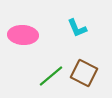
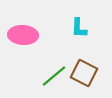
cyan L-shape: moved 2 px right; rotated 25 degrees clockwise
green line: moved 3 px right
